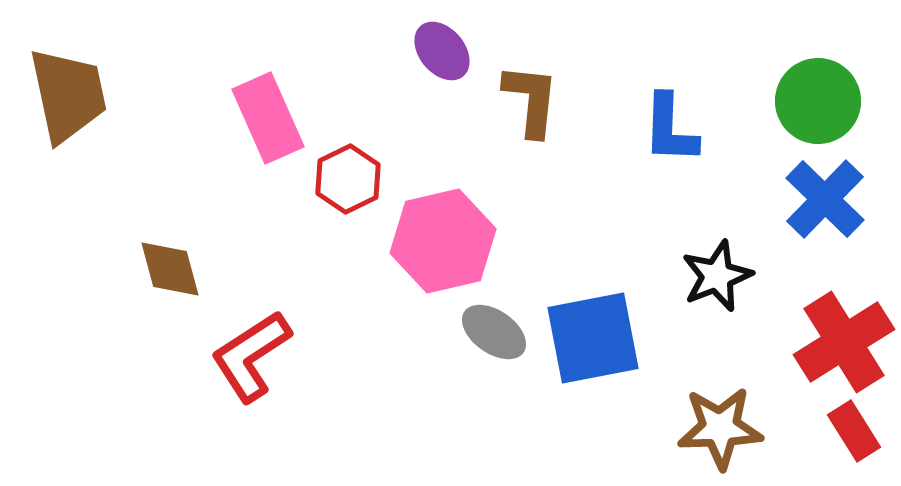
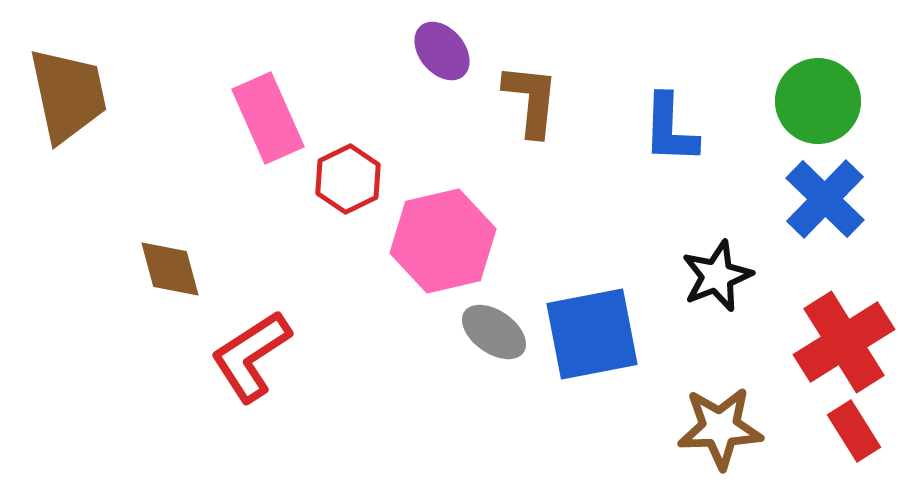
blue square: moved 1 px left, 4 px up
